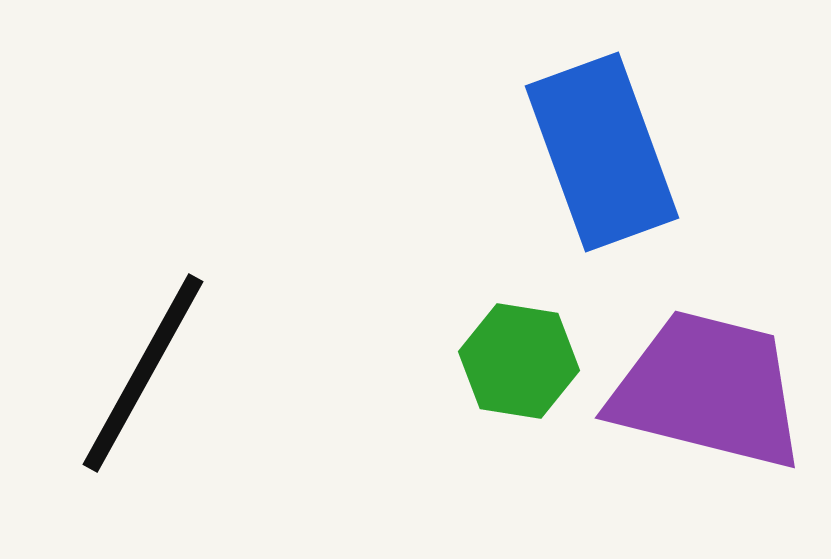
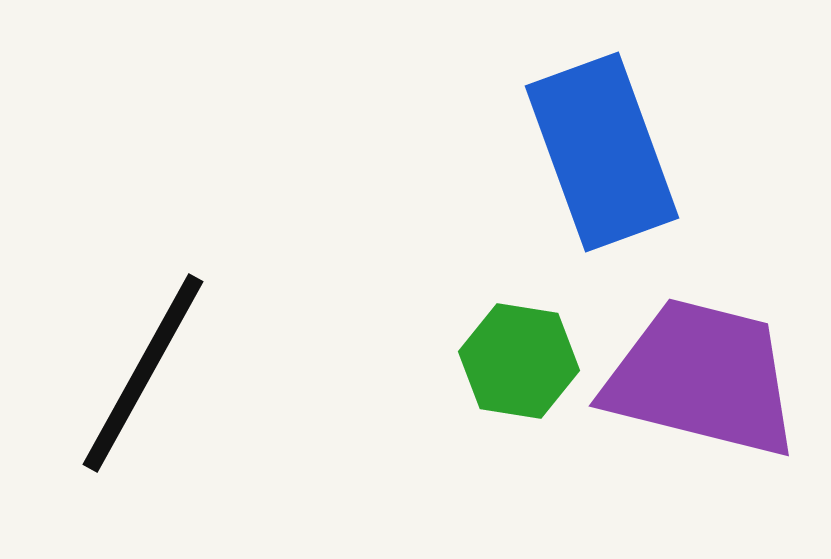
purple trapezoid: moved 6 px left, 12 px up
